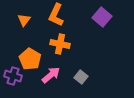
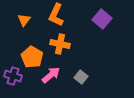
purple square: moved 2 px down
orange pentagon: moved 2 px right, 2 px up
